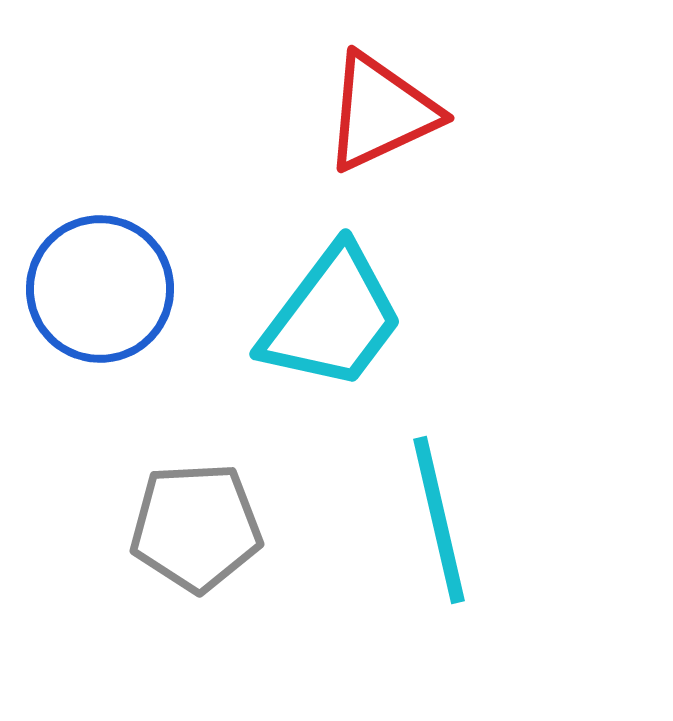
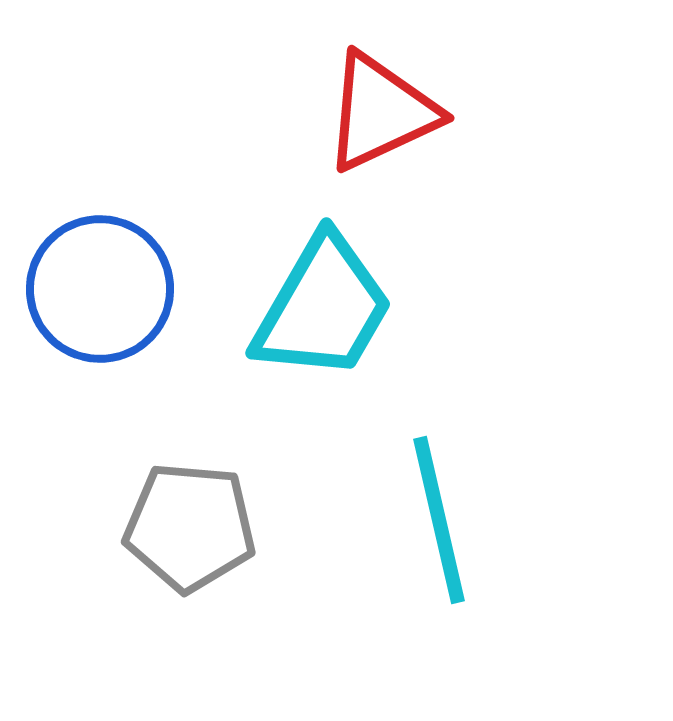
cyan trapezoid: moved 9 px left, 10 px up; rotated 7 degrees counterclockwise
gray pentagon: moved 6 px left; rotated 8 degrees clockwise
